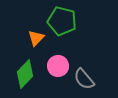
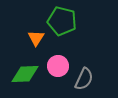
orange triangle: rotated 12 degrees counterclockwise
green diamond: rotated 44 degrees clockwise
gray semicircle: rotated 115 degrees counterclockwise
